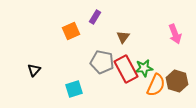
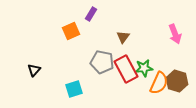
purple rectangle: moved 4 px left, 3 px up
orange semicircle: moved 3 px right, 2 px up
